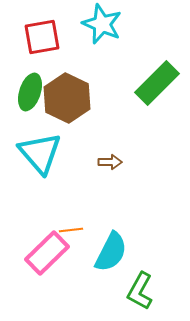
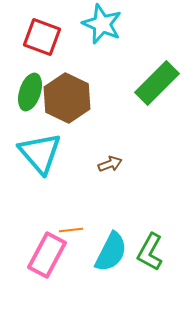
red square: rotated 30 degrees clockwise
brown arrow: moved 2 px down; rotated 20 degrees counterclockwise
pink rectangle: moved 2 px down; rotated 18 degrees counterclockwise
green L-shape: moved 10 px right, 39 px up
